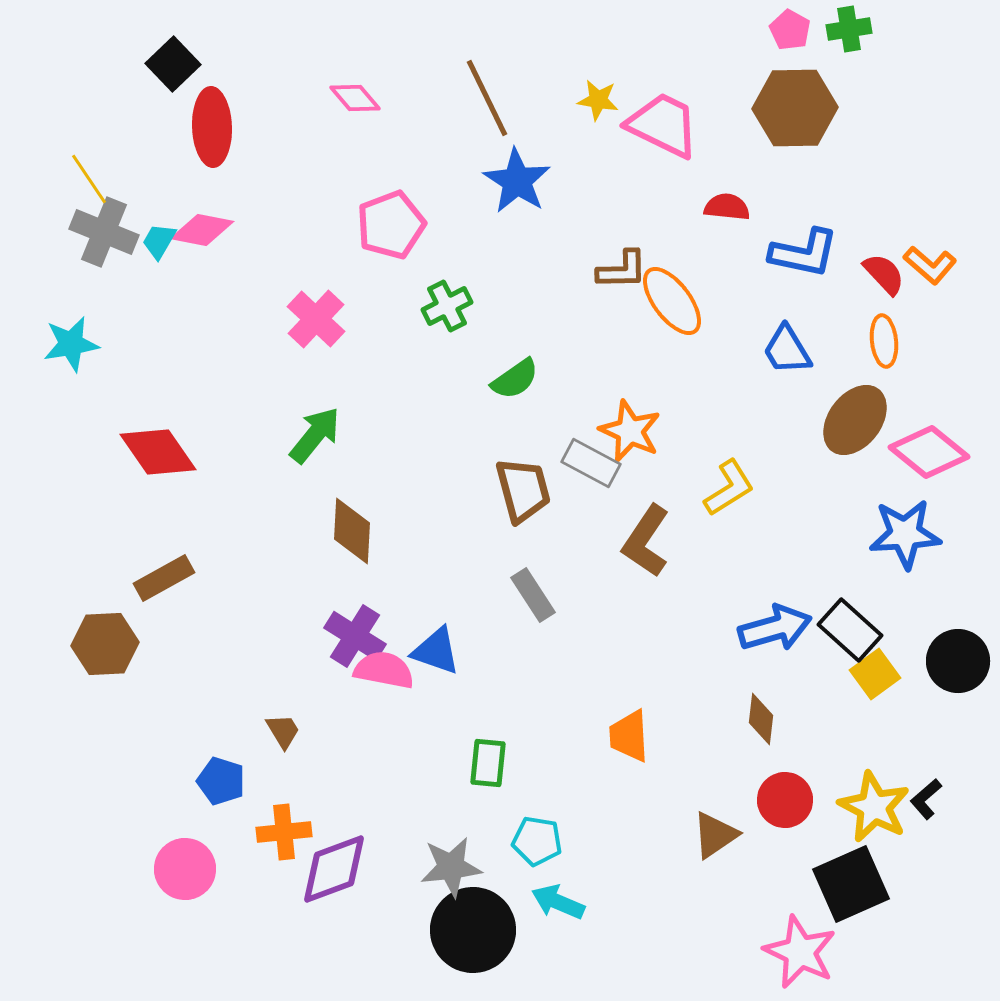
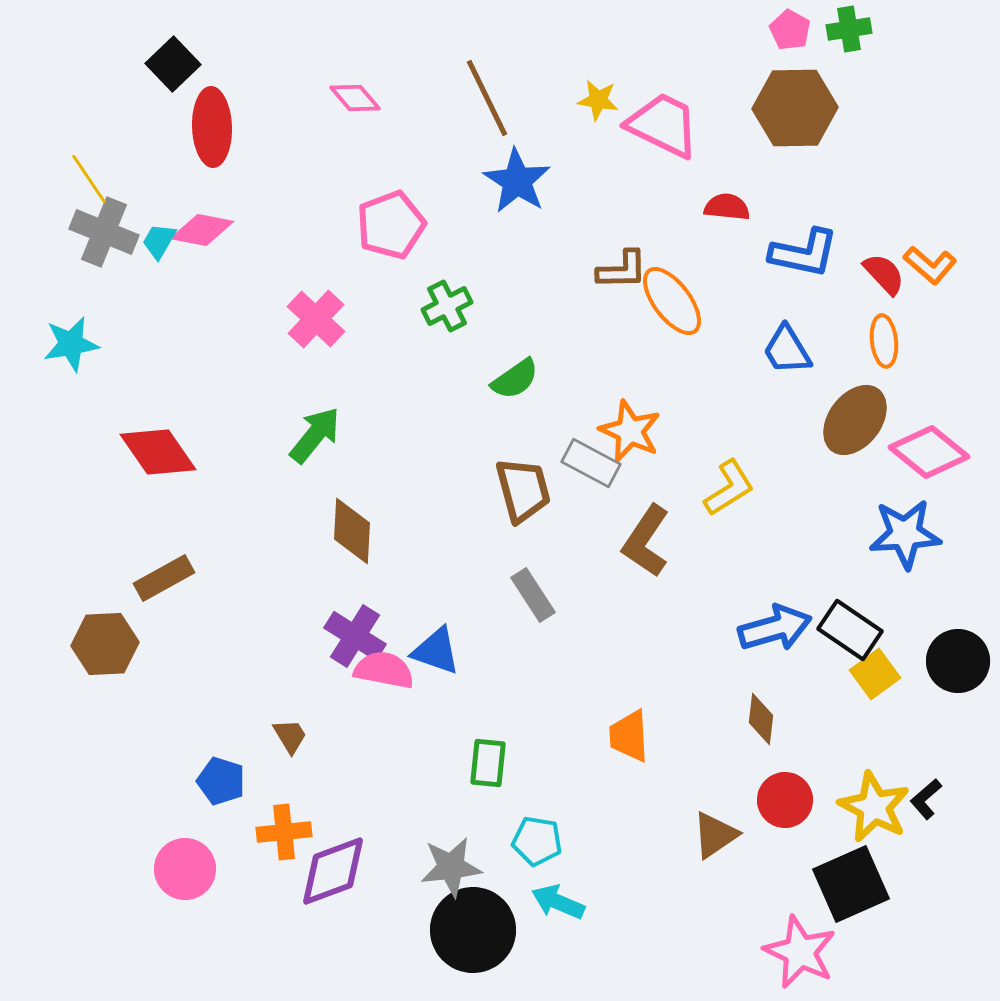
black rectangle at (850, 630): rotated 8 degrees counterclockwise
brown trapezoid at (283, 731): moved 7 px right, 5 px down
purple diamond at (334, 869): moved 1 px left, 2 px down
